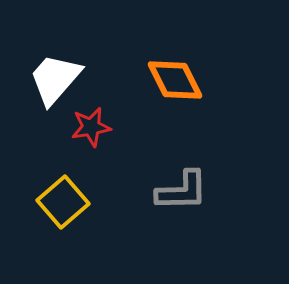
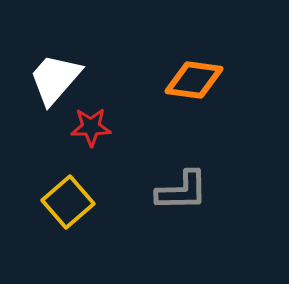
orange diamond: moved 19 px right; rotated 56 degrees counterclockwise
red star: rotated 9 degrees clockwise
yellow square: moved 5 px right
